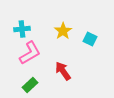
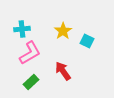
cyan square: moved 3 px left, 2 px down
green rectangle: moved 1 px right, 3 px up
